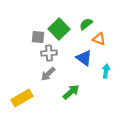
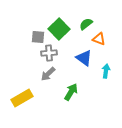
green arrow: rotated 18 degrees counterclockwise
